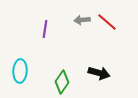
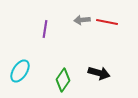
red line: rotated 30 degrees counterclockwise
cyan ellipse: rotated 30 degrees clockwise
green diamond: moved 1 px right, 2 px up
